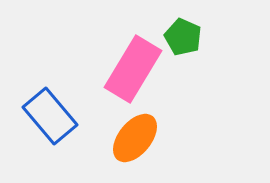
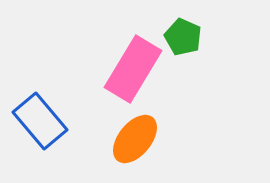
blue rectangle: moved 10 px left, 5 px down
orange ellipse: moved 1 px down
